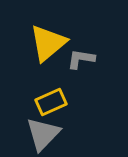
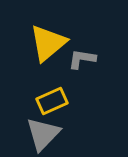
gray L-shape: moved 1 px right
yellow rectangle: moved 1 px right, 1 px up
